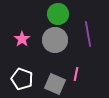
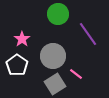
purple line: rotated 25 degrees counterclockwise
gray circle: moved 2 px left, 16 px down
pink line: rotated 64 degrees counterclockwise
white pentagon: moved 5 px left, 14 px up; rotated 15 degrees clockwise
gray square: rotated 35 degrees clockwise
